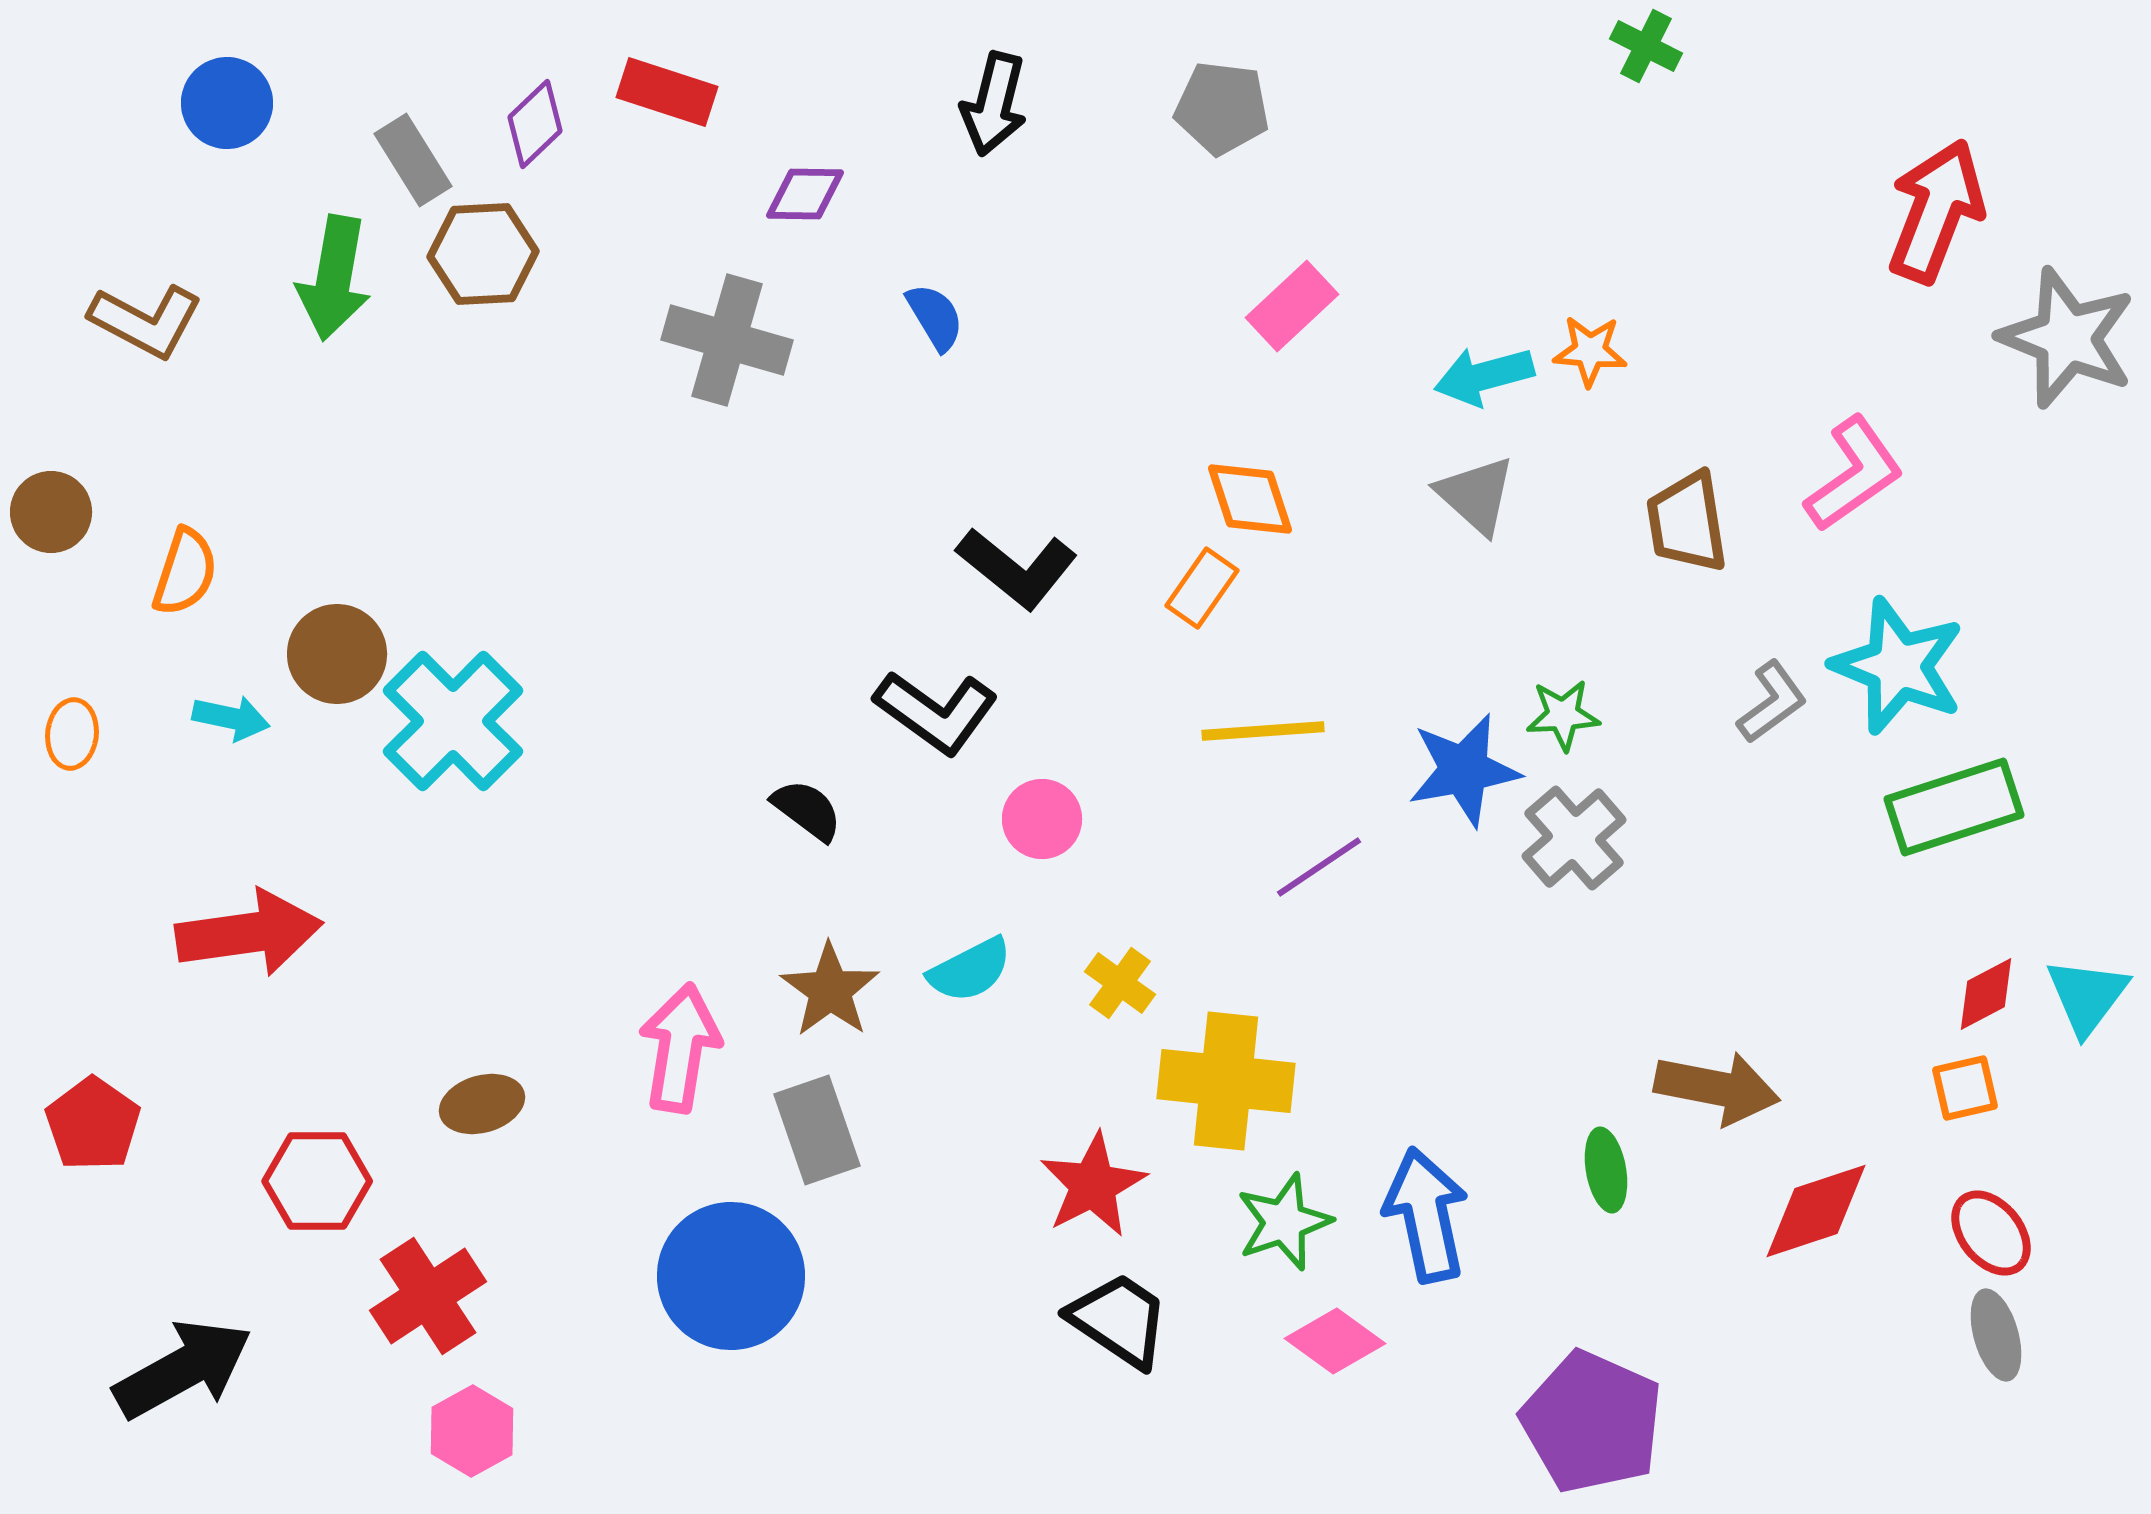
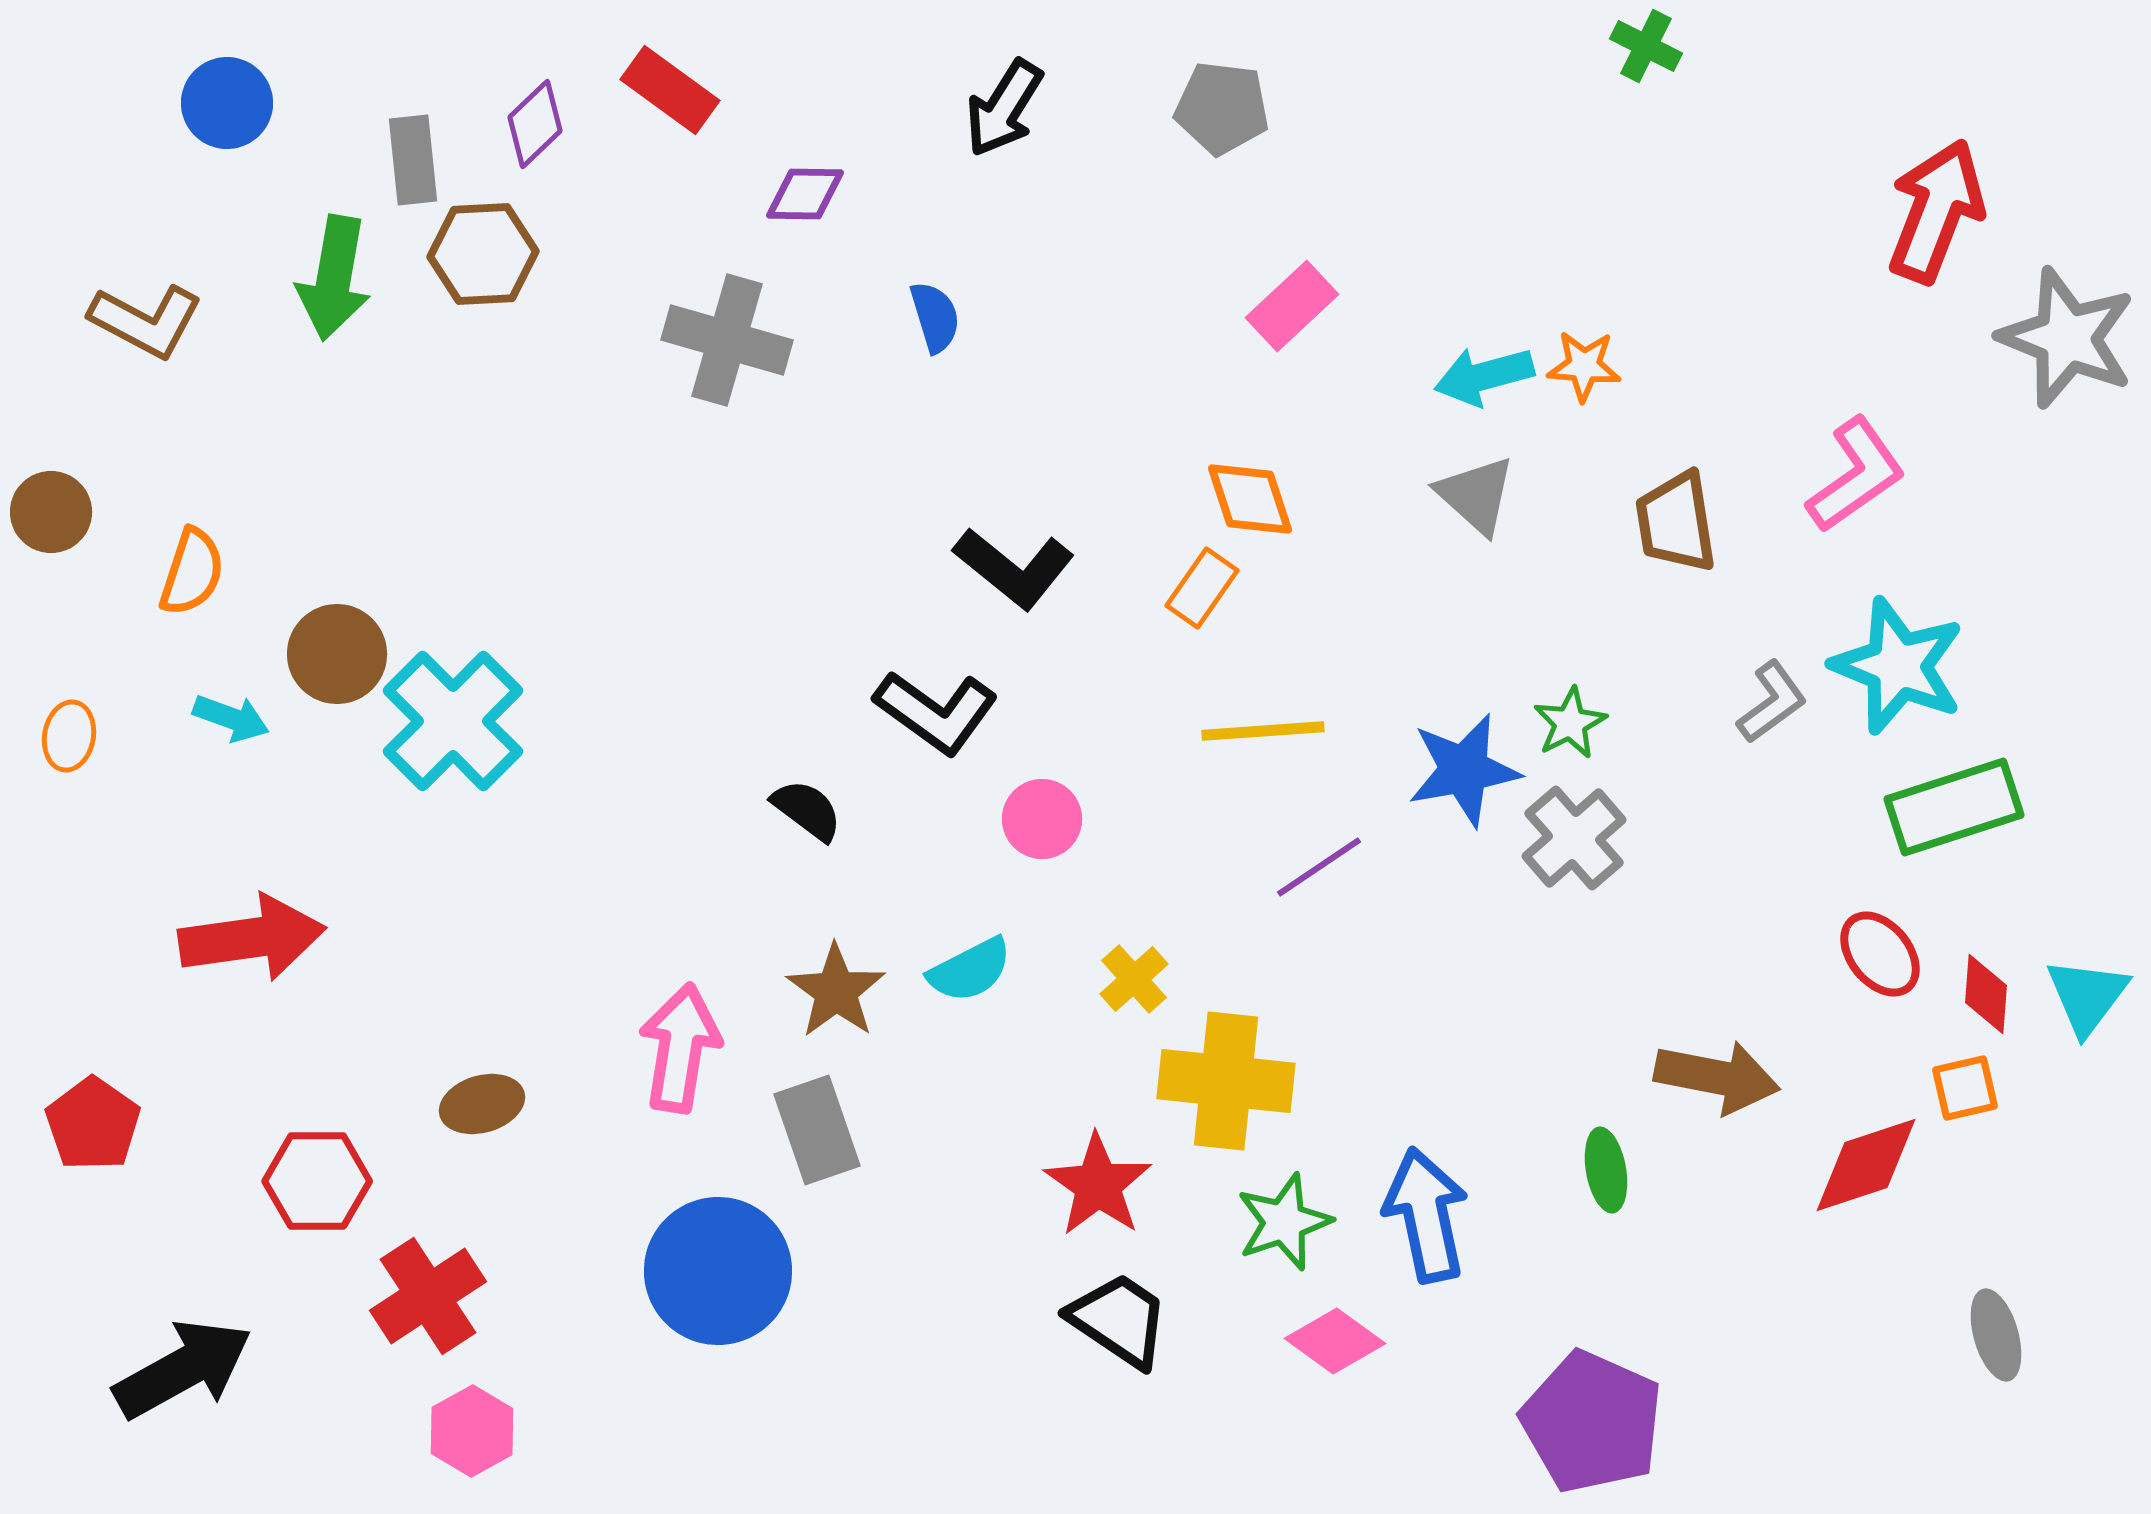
red rectangle at (667, 92): moved 3 px right, 2 px up; rotated 18 degrees clockwise
black arrow at (994, 104): moved 10 px right, 4 px down; rotated 18 degrees clockwise
gray rectangle at (413, 160): rotated 26 degrees clockwise
blue semicircle at (935, 317): rotated 14 degrees clockwise
orange star at (1590, 351): moved 6 px left, 15 px down
pink L-shape at (1854, 474): moved 2 px right, 1 px down
brown trapezoid at (1687, 522): moved 11 px left
black L-shape at (1017, 568): moved 3 px left
orange semicircle at (185, 572): moved 7 px right
green star at (1563, 715): moved 7 px right, 8 px down; rotated 24 degrees counterclockwise
cyan arrow at (231, 718): rotated 8 degrees clockwise
orange ellipse at (72, 734): moved 3 px left, 2 px down; rotated 4 degrees clockwise
red arrow at (249, 933): moved 3 px right, 5 px down
yellow cross at (1120, 983): moved 14 px right, 4 px up; rotated 12 degrees clockwise
brown star at (830, 990): moved 6 px right, 1 px down
red diamond at (1986, 994): rotated 58 degrees counterclockwise
brown arrow at (1717, 1088): moved 11 px up
red star at (1093, 1185): moved 5 px right; rotated 10 degrees counterclockwise
red diamond at (1816, 1211): moved 50 px right, 46 px up
red ellipse at (1991, 1233): moved 111 px left, 279 px up
blue circle at (731, 1276): moved 13 px left, 5 px up
